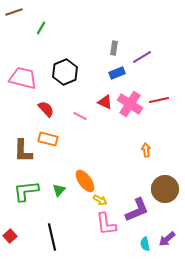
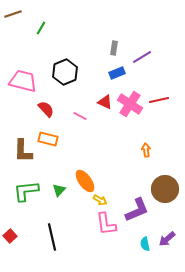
brown line: moved 1 px left, 2 px down
pink trapezoid: moved 3 px down
